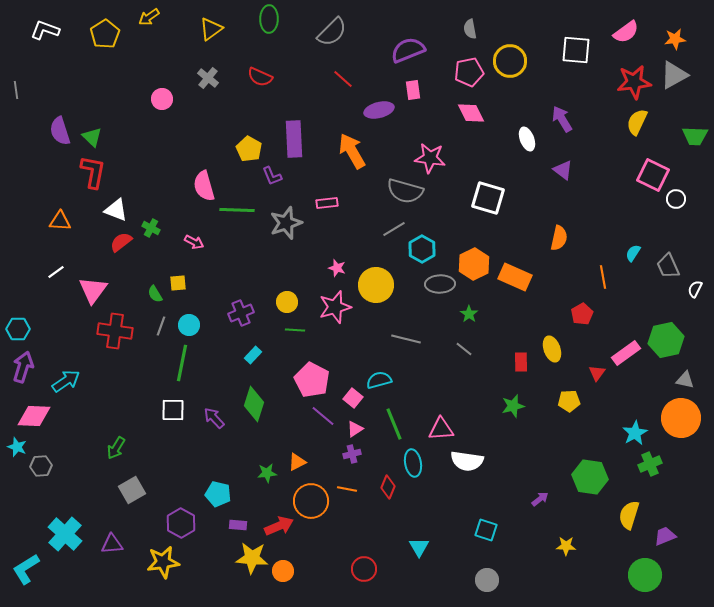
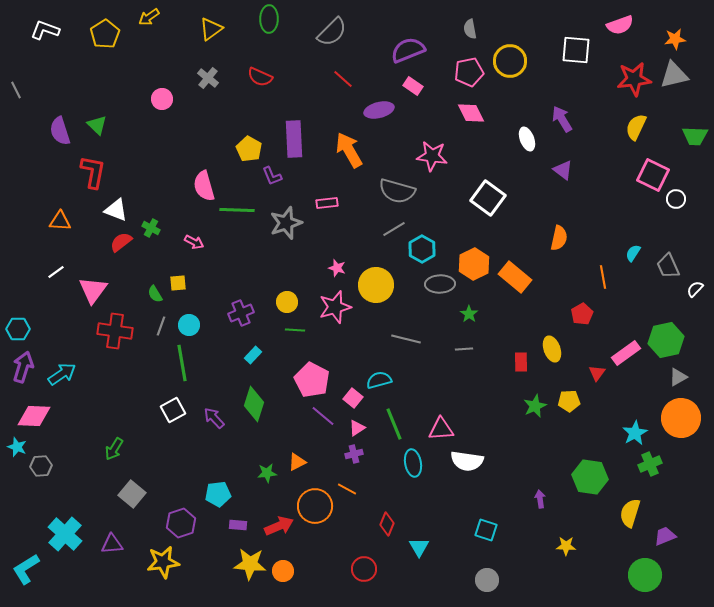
pink semicircle at (626, 32): moved 6 px left, 7 px up; rotated 16 degrees clockwise
gray triangle at (674, 75): rotated 16 degrees clockwise
red star at (634, 82): moved 3 px up
gray line at (16, 90): rotated 18 degrees counterclockwise
pink rectangle at (413, 90): moved 4 px up; rotated 48 degrees counterclockwise
yellow semicircle at (637, 122): moved 1 px left, 5 px down
green triangle at (92, 137): moved 5 px right, 12 px up
orange arrow at (352, 151): moved 3 px left, 1 px up
pink star at (430, 158): moved 2 px right, 2 px up
gray semicircle at (405, 191): moved 8 px left
white square at (488, 198): rotated 20 degrees clockwise
orange rectangle at (515, 277): rotated 16 degrees clockwise
white semicircle at (695, 289): rotated 18 degrees clockwise
gray line at (464, 349): rotated 42 degrees counterclockwise
green line at (182, 363): rotated 21 degrees counterclockwise
gray triangle at (685, 380): moved 7 px left, 3 px up; rotated 42 degrees counterclockwise
cyan arrow at (66, 381): moved 4 px left, 7 px up
green star at (513, 406): moved 22 px right; rotated 10 degrees counterclockwise
white square at (173, 410): rotated 30 degrees counterclockwise
pink triangle at (355, 429): moved 2 px right, 1 px up
green arrow at (116, 448): moved 2 px left, 1 px down
purple cross at (352, 454): moved 2 px right
red diamond at (388, 487): moved 1 px left, 37 px down
orange line at (347, 489): rotated 18 degrees clockwise
gray square at (132, 490): moved 4 px down; rotated 20 degrees counterclockwise
cyan pentagon at (218, 494): rotated 20 degrees counterclockwise
purple arrow at (540, 499): rotated 60 degrees counterclockwise
orange circle at (311, 501): moved 4 px right, 5 px down
yellow semicircle at (629, 515): moved 1 px right, 2 px up
purple hexagon at (181, 523): rotated 12 degrees clockwise
yellow star at (252, 558): moved 2 px left, 6 px down
